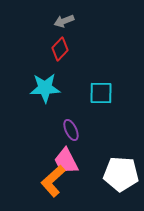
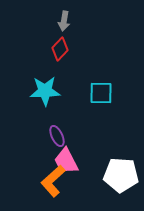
gray arrow: rotated 60 degrees counterclockwise
cyan star: moved 3 px down
purple ellipse: moved 14 px left, 6 px down
white pentagon: moved 1 px down
